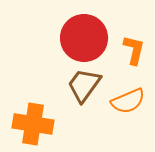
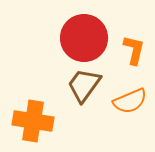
orange semicircle: moved 2 px right
orange cross: moved 3 px up
